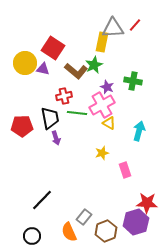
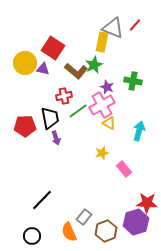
gray triangle: rotated 25 degrees clockwise
green line: moved 1 px right, 2 px up; rotated 42 degrees counterclockwise
red pentagon: moved 3 px right
pink rectangle: moved 1 px left, 1 px up; rotated 21 degrees counterclockwise
